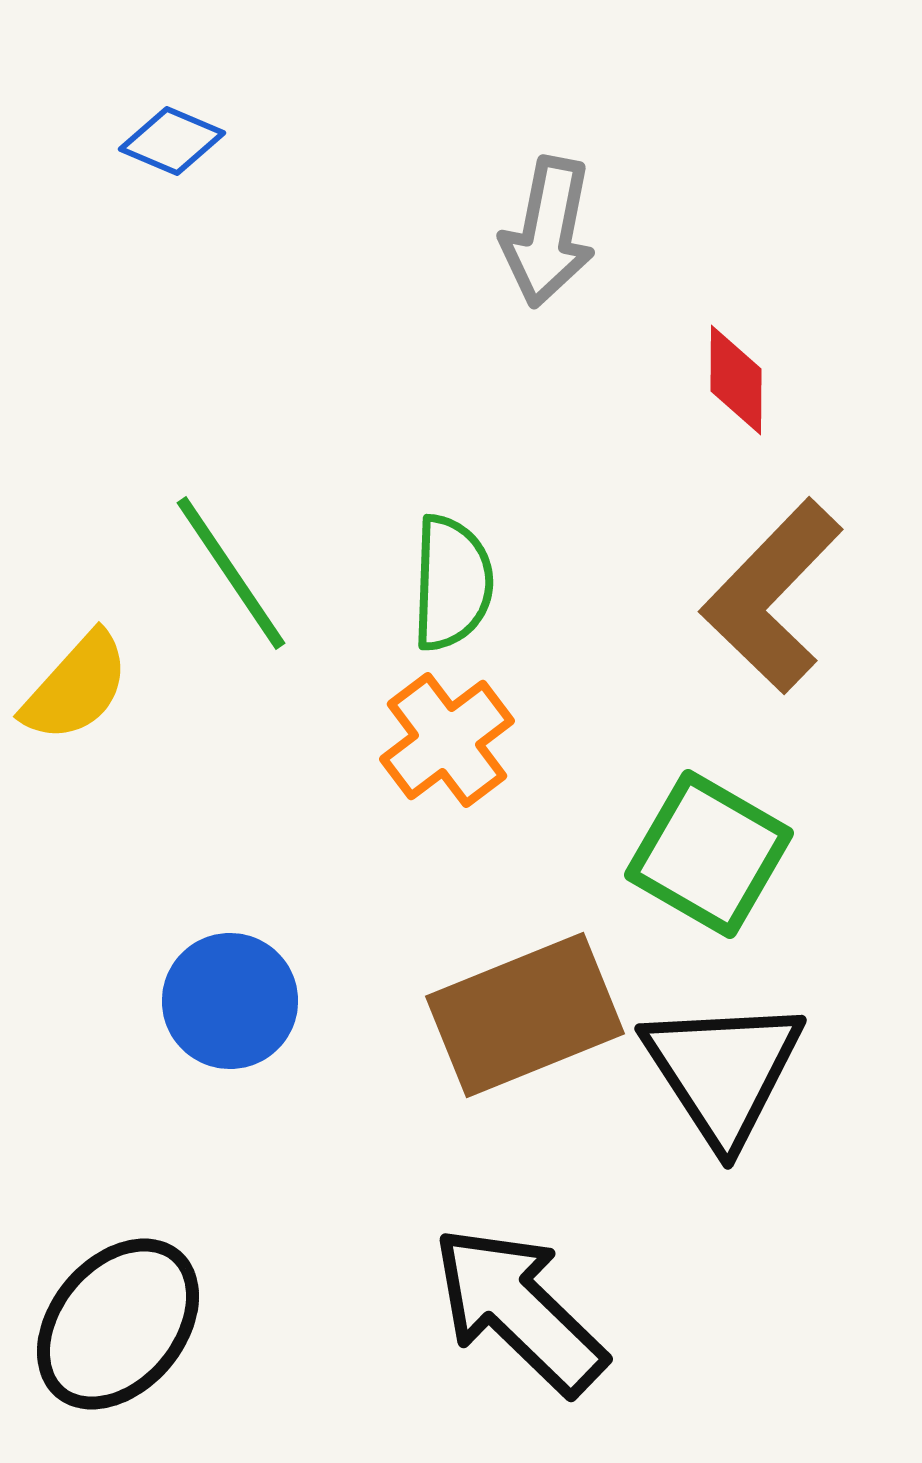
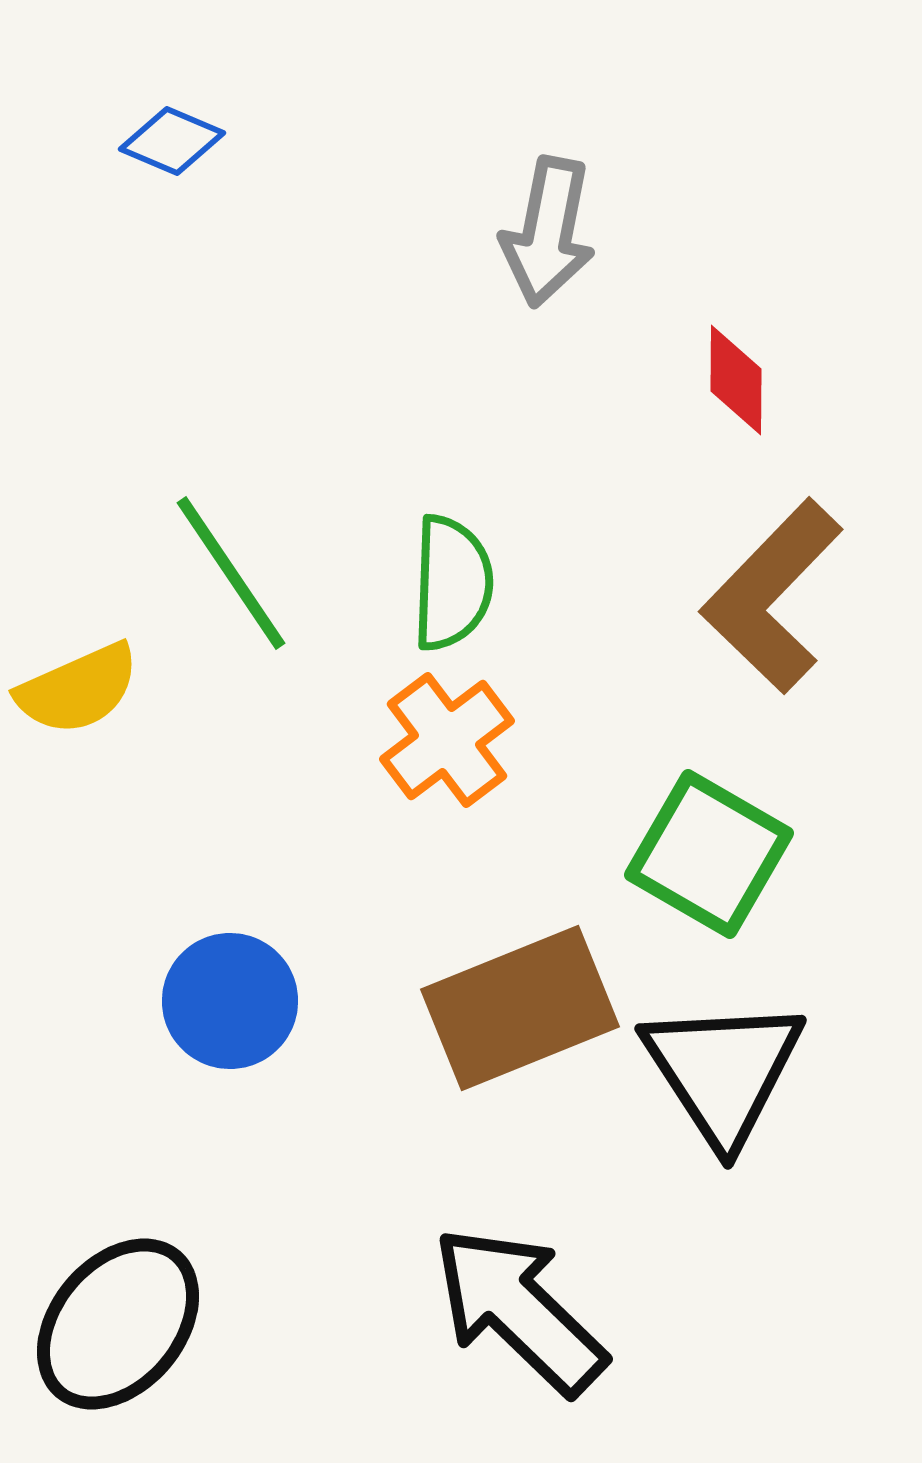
yellow semicircle: moved 2 px right, 2 px down; rotated 24 degrees clockwise
brown rectangle: moved 5 px left, 7 px up
